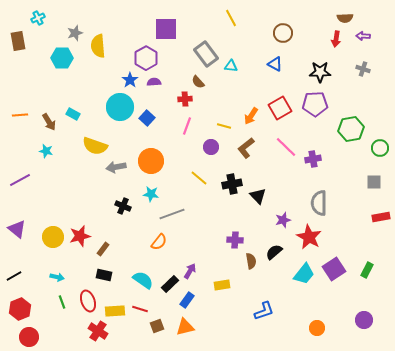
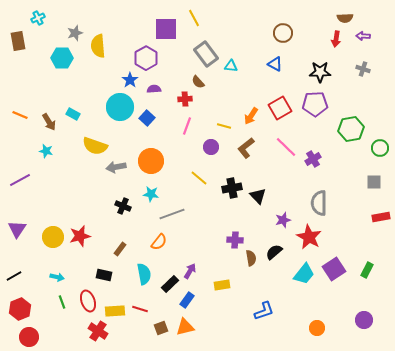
yellow line at (231, 18): moved 37 px left
purple semicircle at (154, 82): moved 7 px down
orange line at (20, 115): rotated 28 degrees clockwise
purple cross at (313, 159): rotated 21 degrees counterclockwise
black cross at (232, 184): moved 4 px down
purple triangle at (17, 229): rotated 24 degrees clockwise
brown rectangle at (103, 249): moved 17 px right
brown semicircle at (251, 261): moved 3 px up
cyan semicircle at (143, 280): moved 1 px right, 6 px up; rotated 45 degrees clockwise
brown square at (157, 326): moved 4 px right, 2 px down
